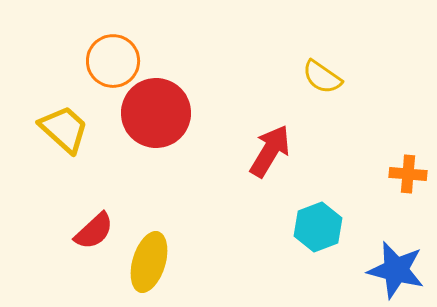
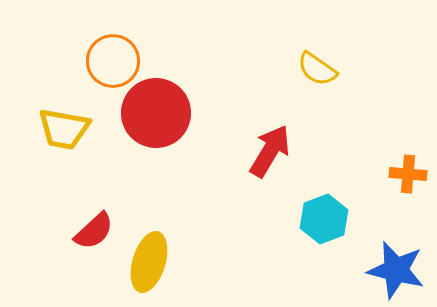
yellow semicircle: moved 5 px left, 8 px up
yellow trapezoid: rotated 148 degrees clockwise
cyan hexagon: moved 6 px right, 8 px up
